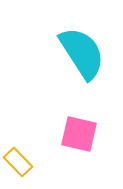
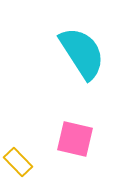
pink square: moved 4 px left, 5 px down
